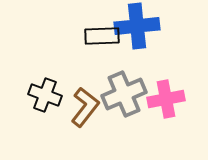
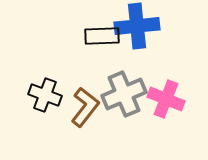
pink cross: rotated 33 degrees clockwise
